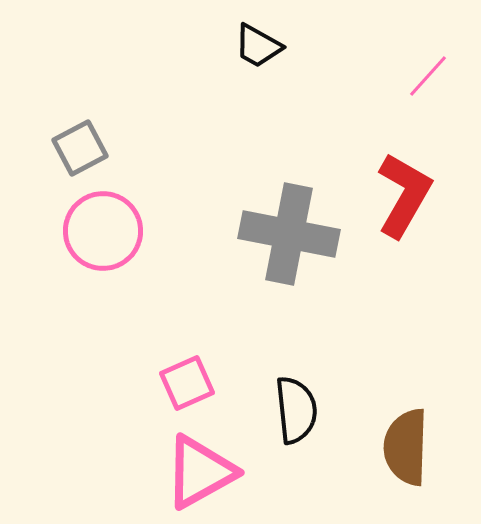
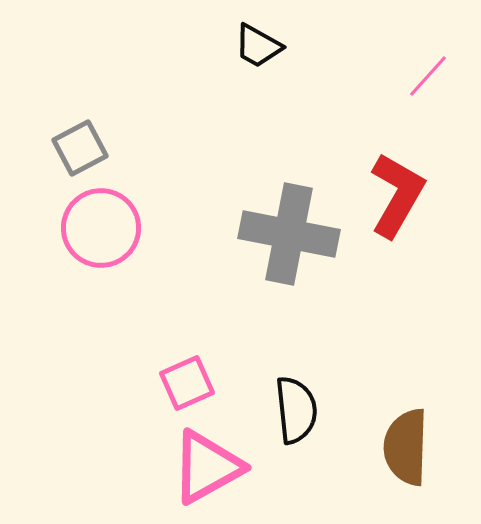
red L-shape: moved 7 px left
pink circle: moved 2 px left, 3 px up
pink triangle: moved 7 px right, 5 px up
